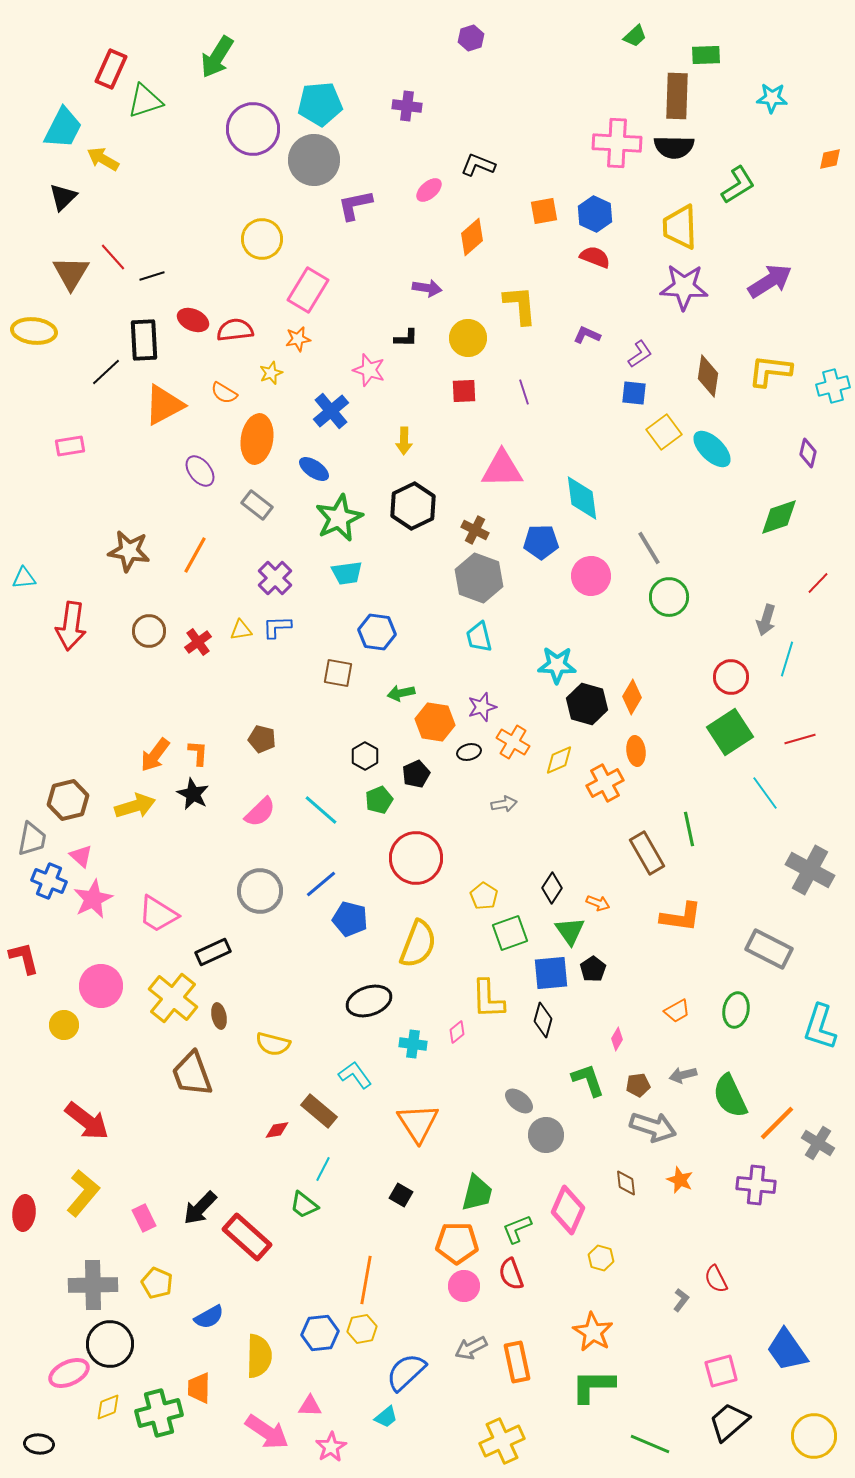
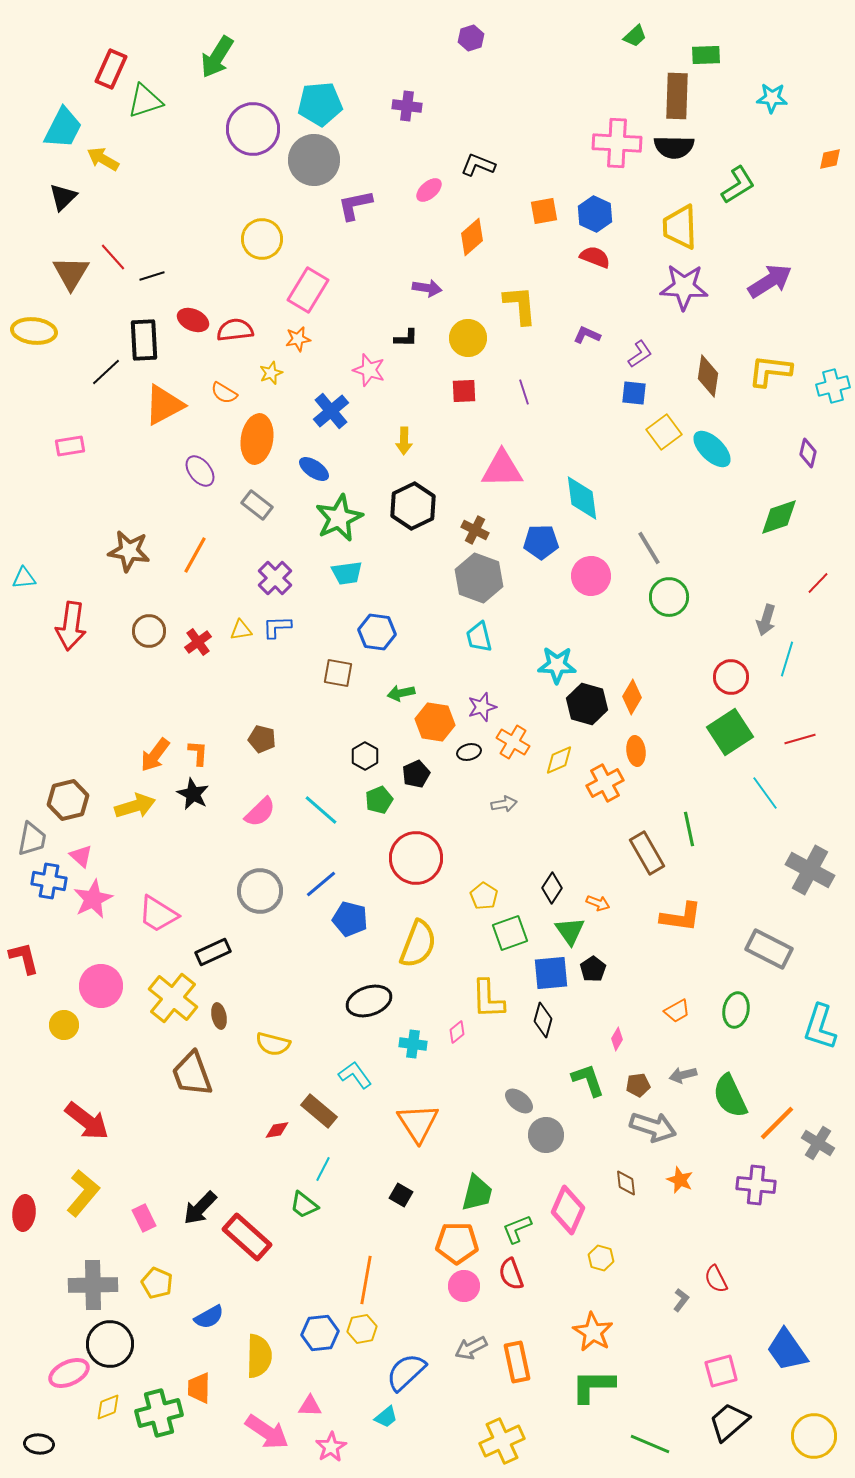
blue cross at (49, 881): rotated 12 degrees counterclockwise
